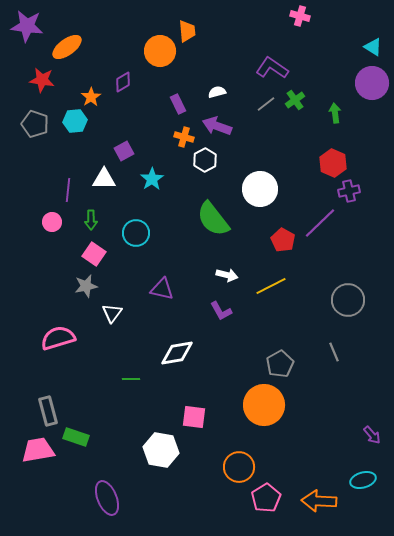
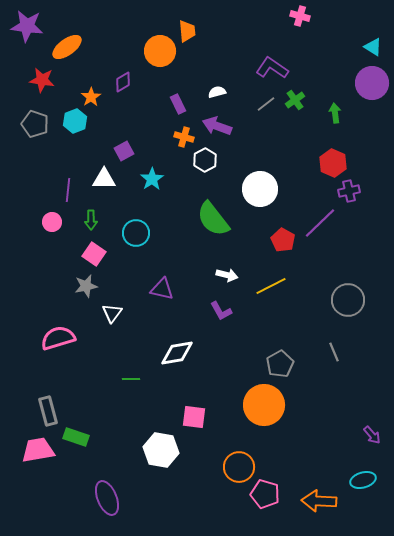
cyan hexagon at (75, 121): rotated 15 degrees counterclockwise
pink pentagon at (266, 498): moved 1 px left, 4 px up; rotated 24 degrees counterclockwise
